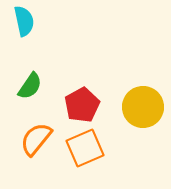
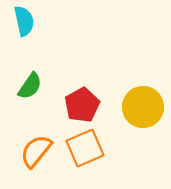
orange semicircle: moved 12 px down
